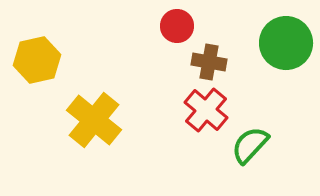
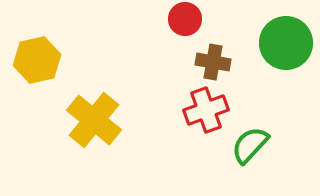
red circle: moved 8 px right, 7 px up
brown cross: moved 4 px right
red cross: rotated 30 degrees clockwise
